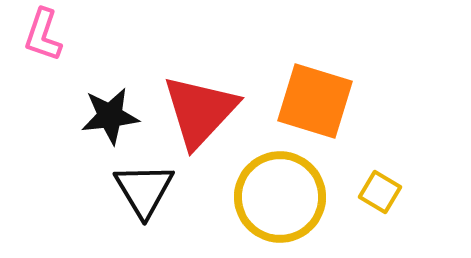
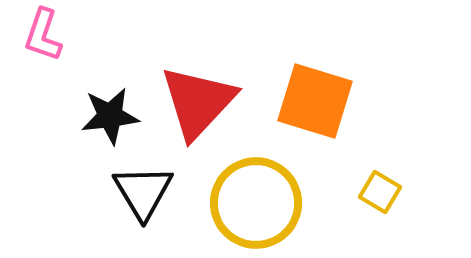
red triangle: moved 2 px left, 9 px up
black triangle: moved 1 px left, 2 px down
yellow circle: moved 24 px left, 6 px down
